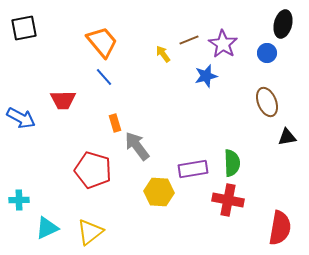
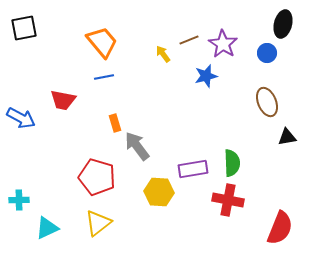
blue line: rotated 60 degrees counterclockwise
red trapezoid: rotated 12 degrees clockwise
red pentagon: moved 4 px right, 7 px down
red semicircle: rotated 12 degrees clockwise
yellow triangle: moved 8 px right, 9 px up
